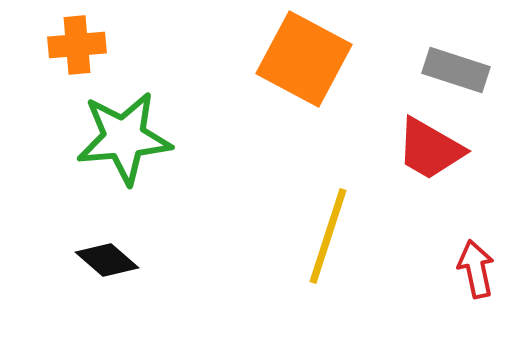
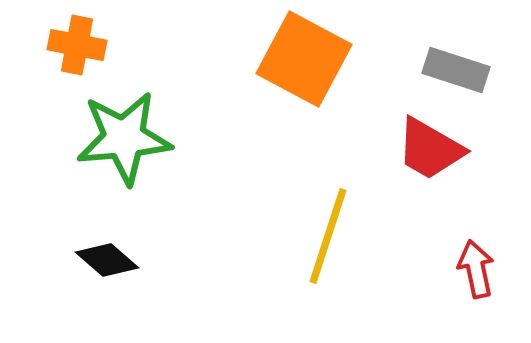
orange cross: rotated 16 degrees clockwise
